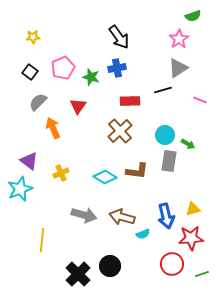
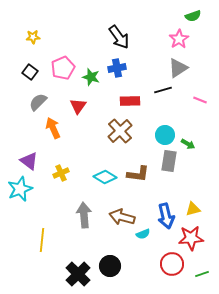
brown L-shape: moved 1 px right, 3 px down
gray arrow: rotated 110 degrees counterclockwise
